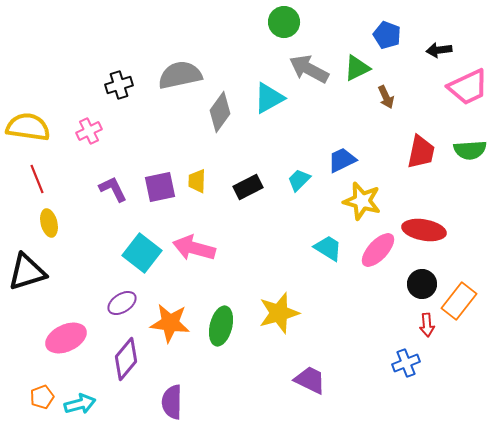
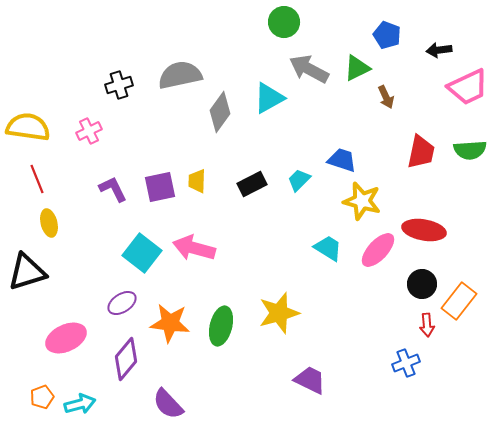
blue trapezoid at (342, 160): rotated 44 degrees clockwise
black rectangle at (248, 187): moved 4 px right, 3 px up
purple semicircle at (172, 402): moved 4 px left, 2 px down; rotated 44 degrees counterclockwise
